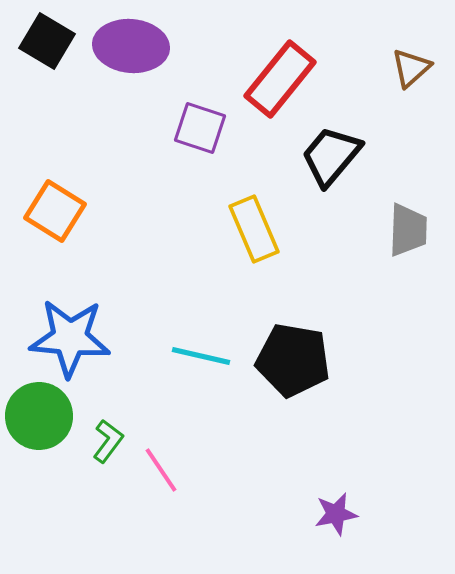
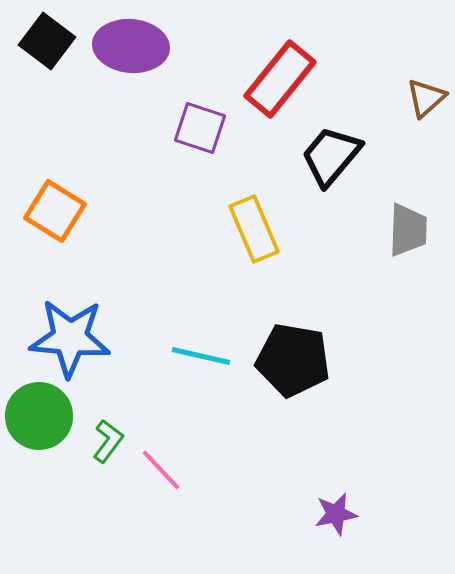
black square: rotated 6 degrees clockwise
brown triangle: moved 15 px right, 30 px down
pink line: rotated 9 degrees counterclockwise
